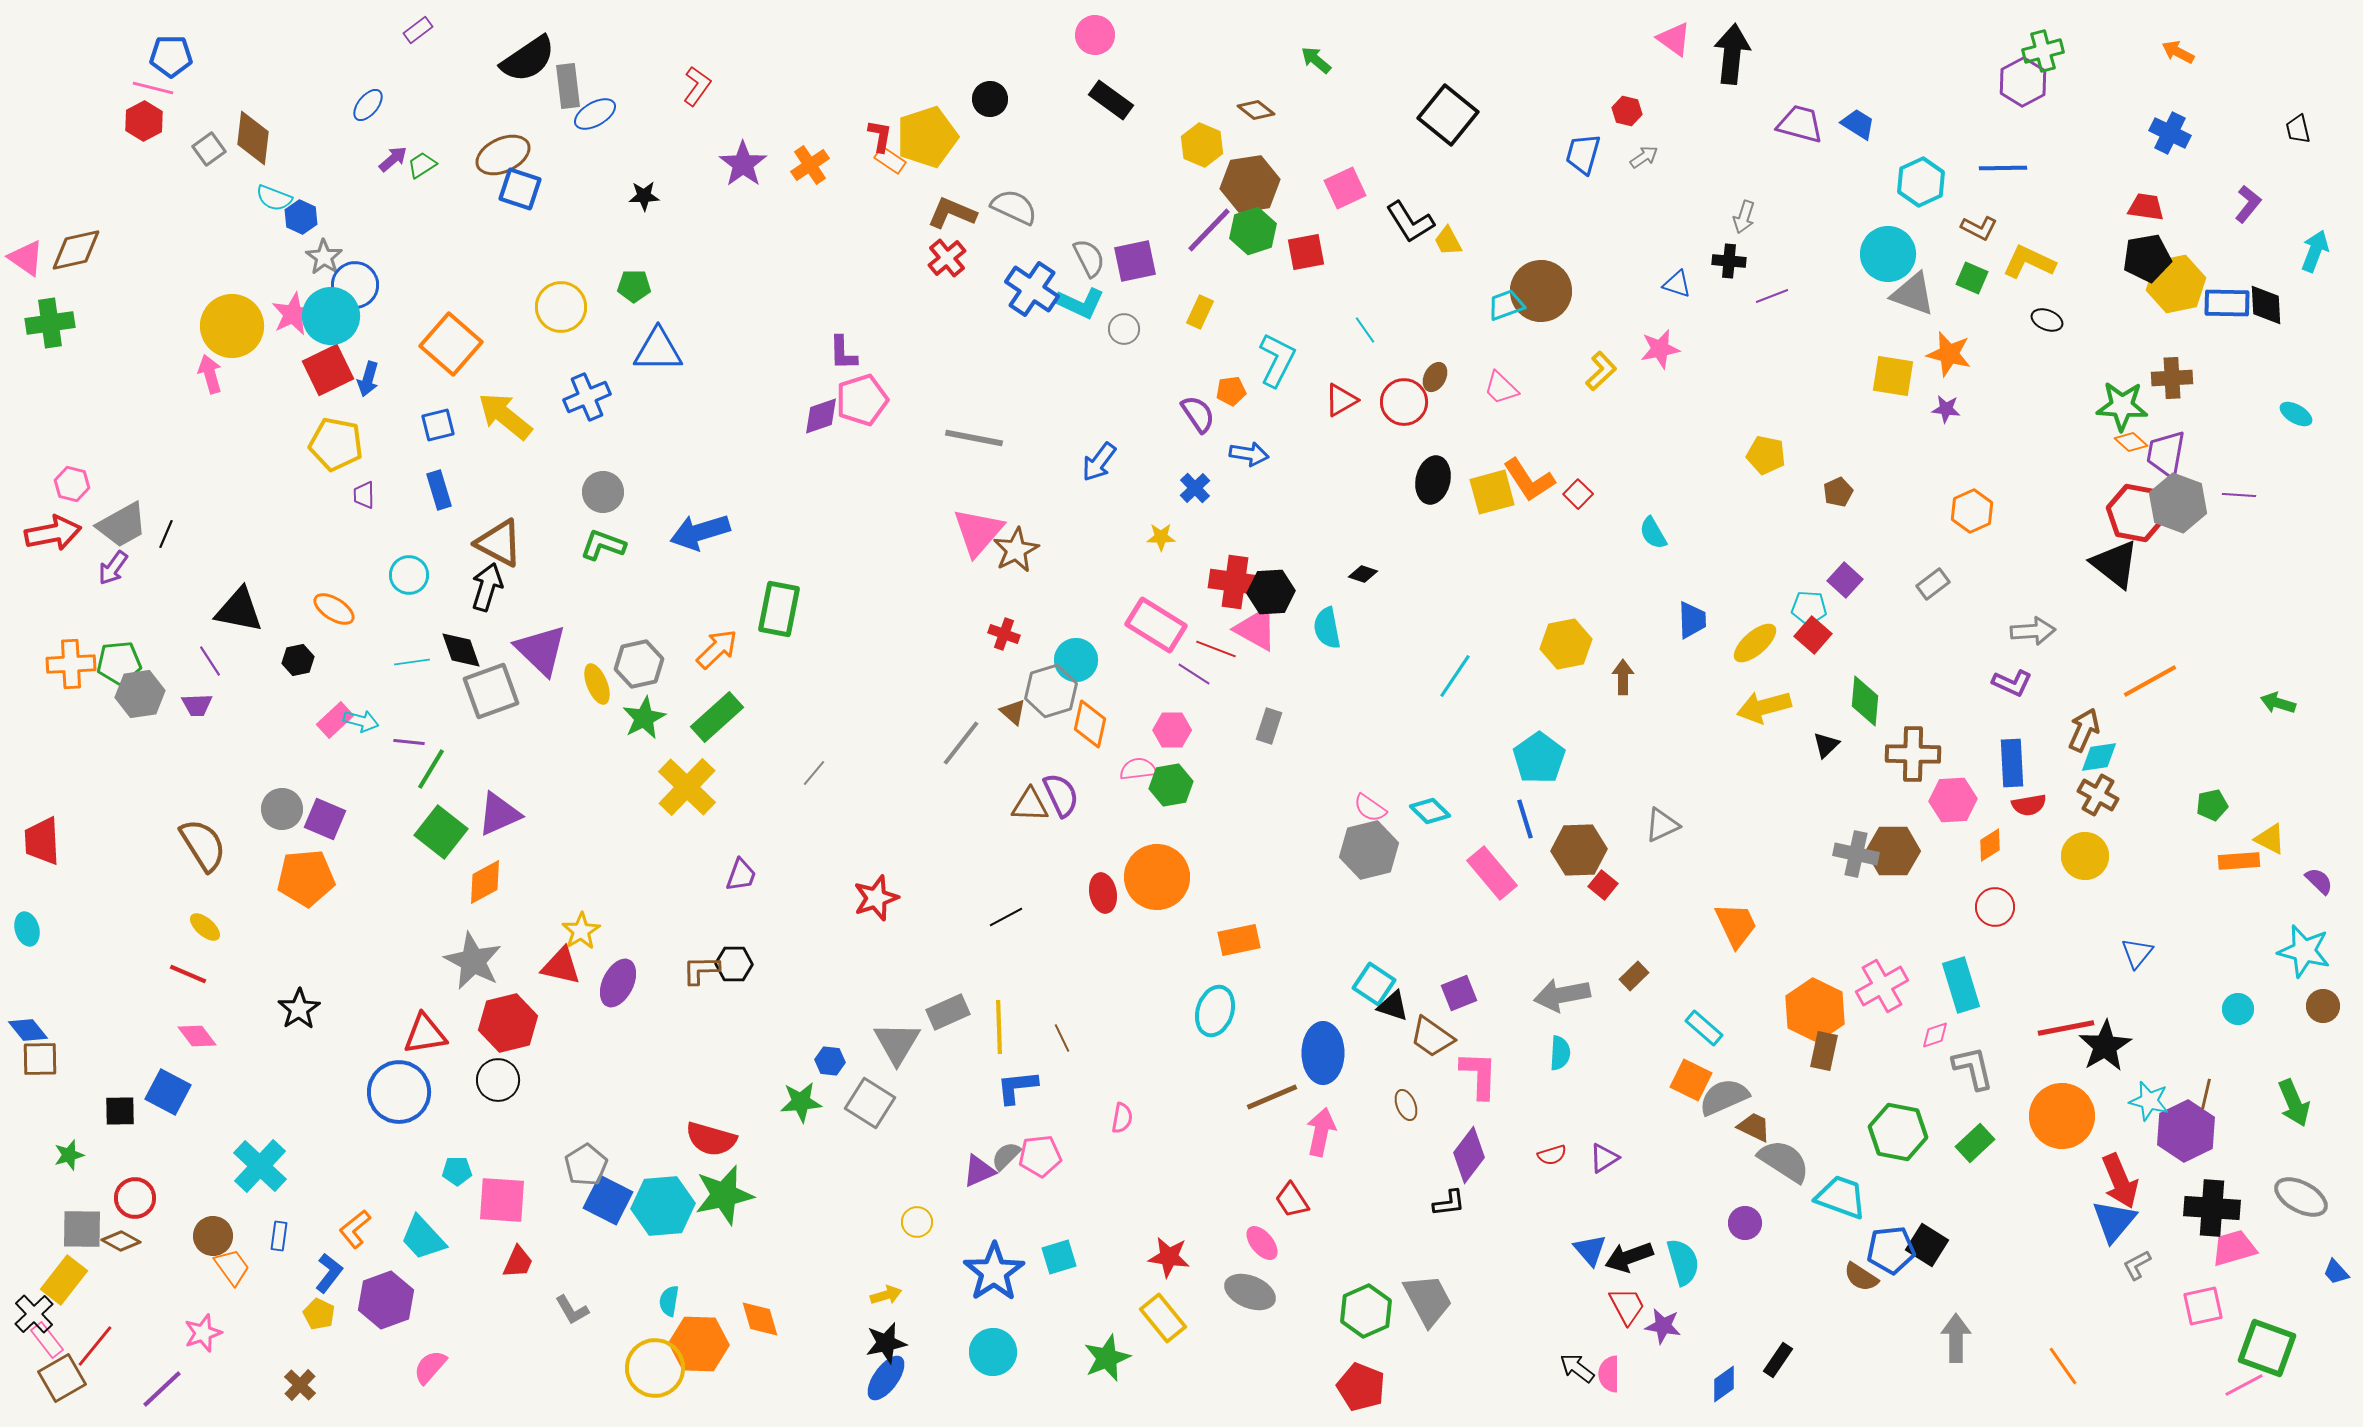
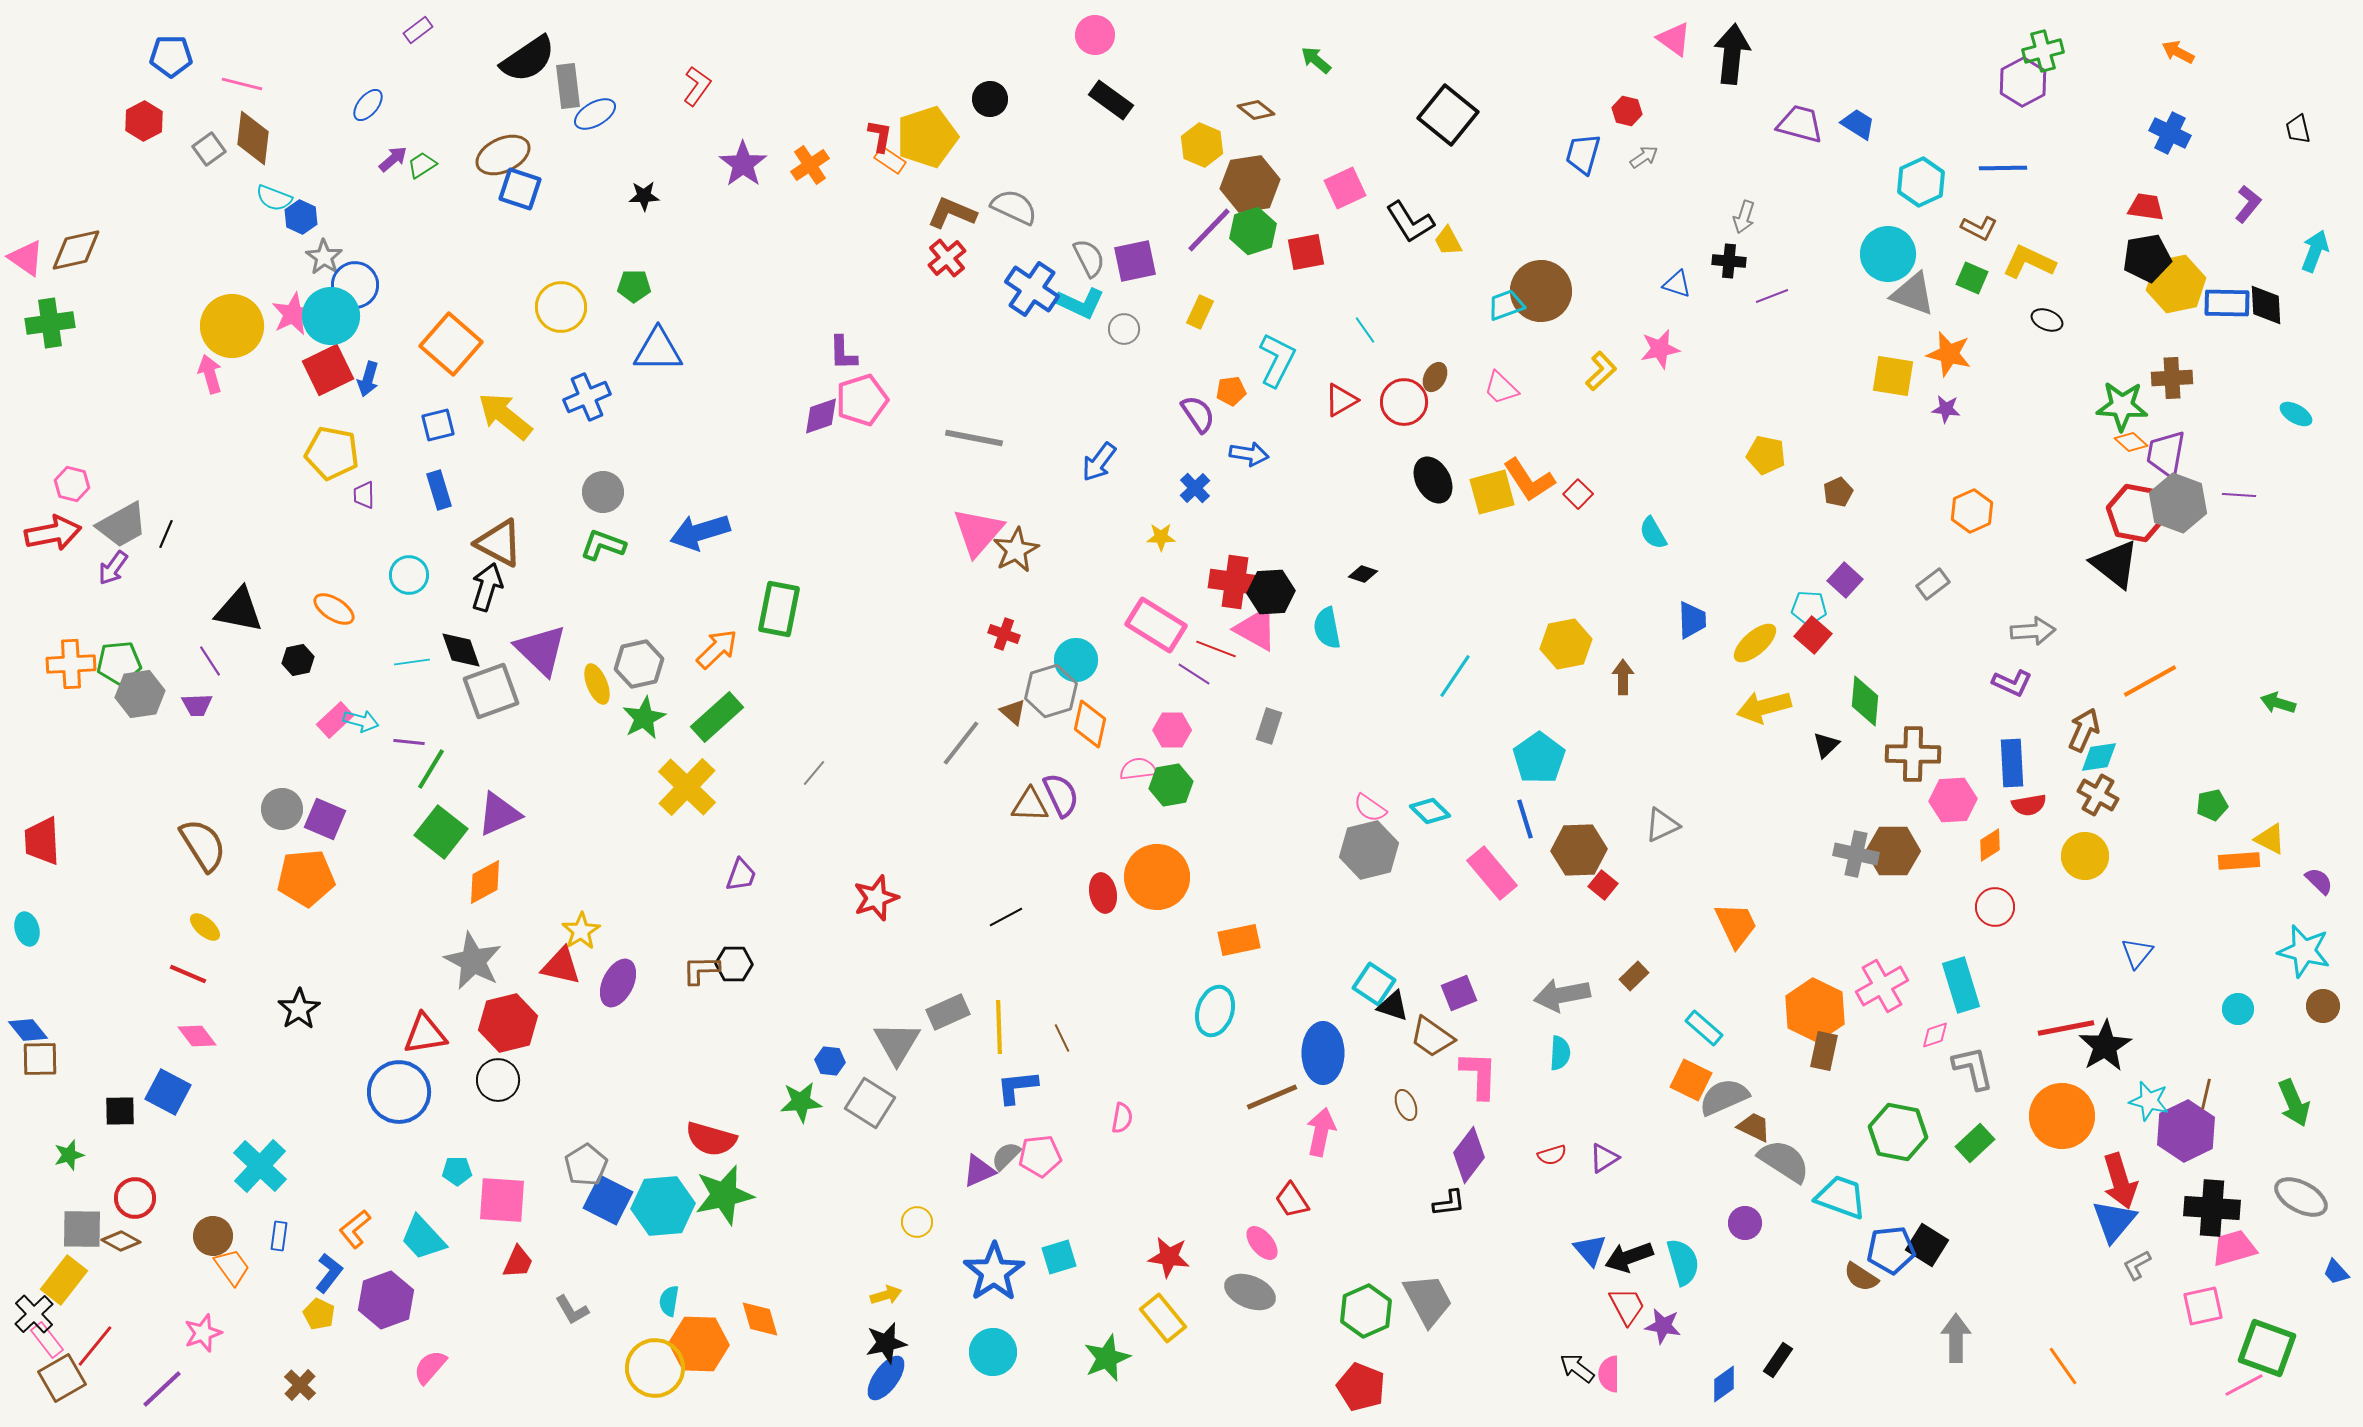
pink line at (153, 88): moved 89 px right, 4 px up
yellow pentagon at (336, 444): moved 4 px left, 9 px down
black ellipse at (1433, 480): rotated 42 degrees counterclockwise
red arrow at (2120, 1181): rotated 6 degrees clockwise
